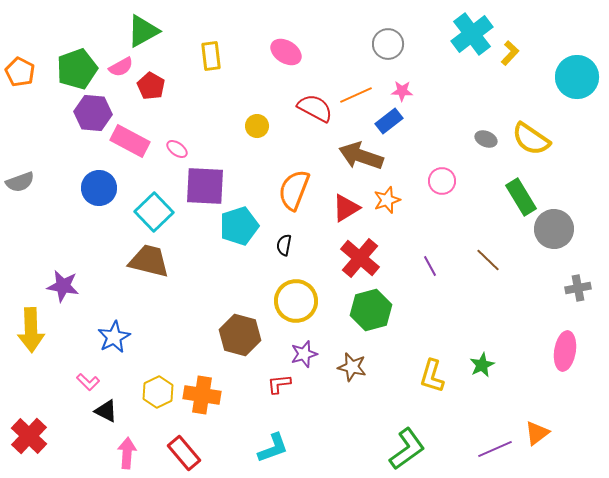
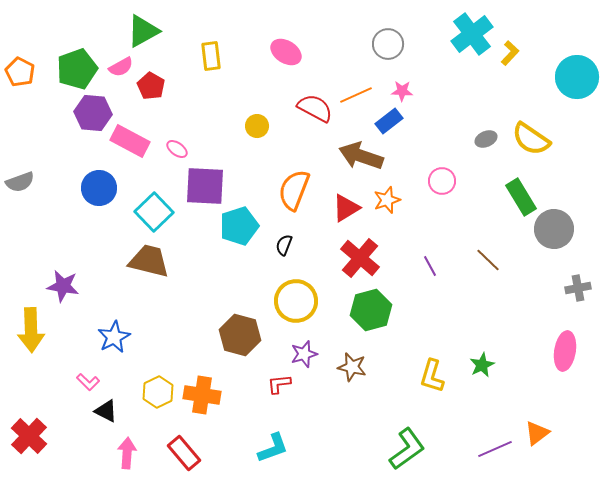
gray ellipse at (486, 139): rotated 45 degrees counterclockwise
black semicircle at (284, 245): rotated 10 degrees clockwise
